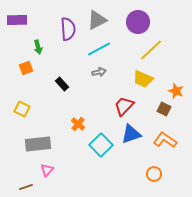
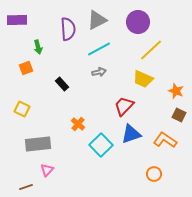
brown square: moved 15 px right, 6 px down
